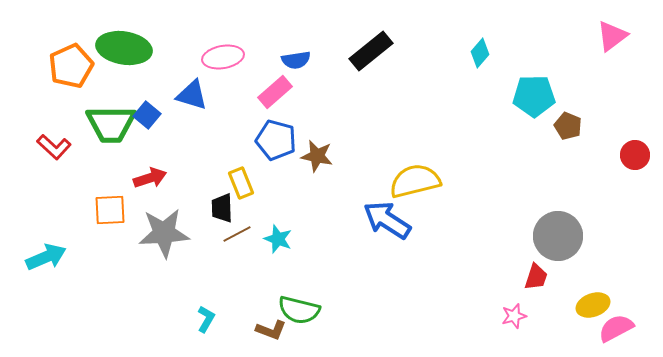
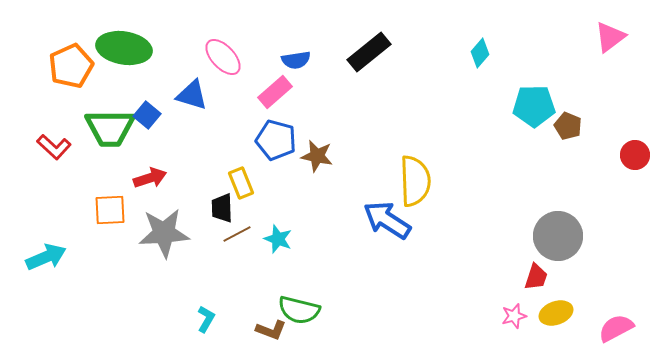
pink triangle: moved 2 px left, 1 px down
black rectangle: moved 2 px left, 1 px down
pink ellipse: rotated 57 degrees clockwise
cyan pentagon: moved 10 px down
green trapezoid: moved 1 px left, 4 px down
yellow semicircle: rotated 102 degrees clockwise
yellow ellipse: moved 37 px left, 8 px down
